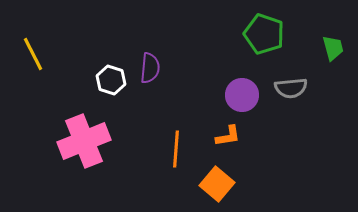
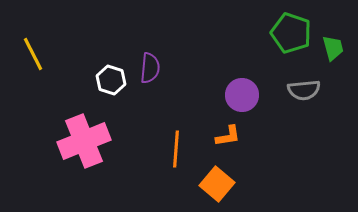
green pentagon: moved 27 px right, 1 px up
gray semicircle: moved 13 px right, 2 px down
